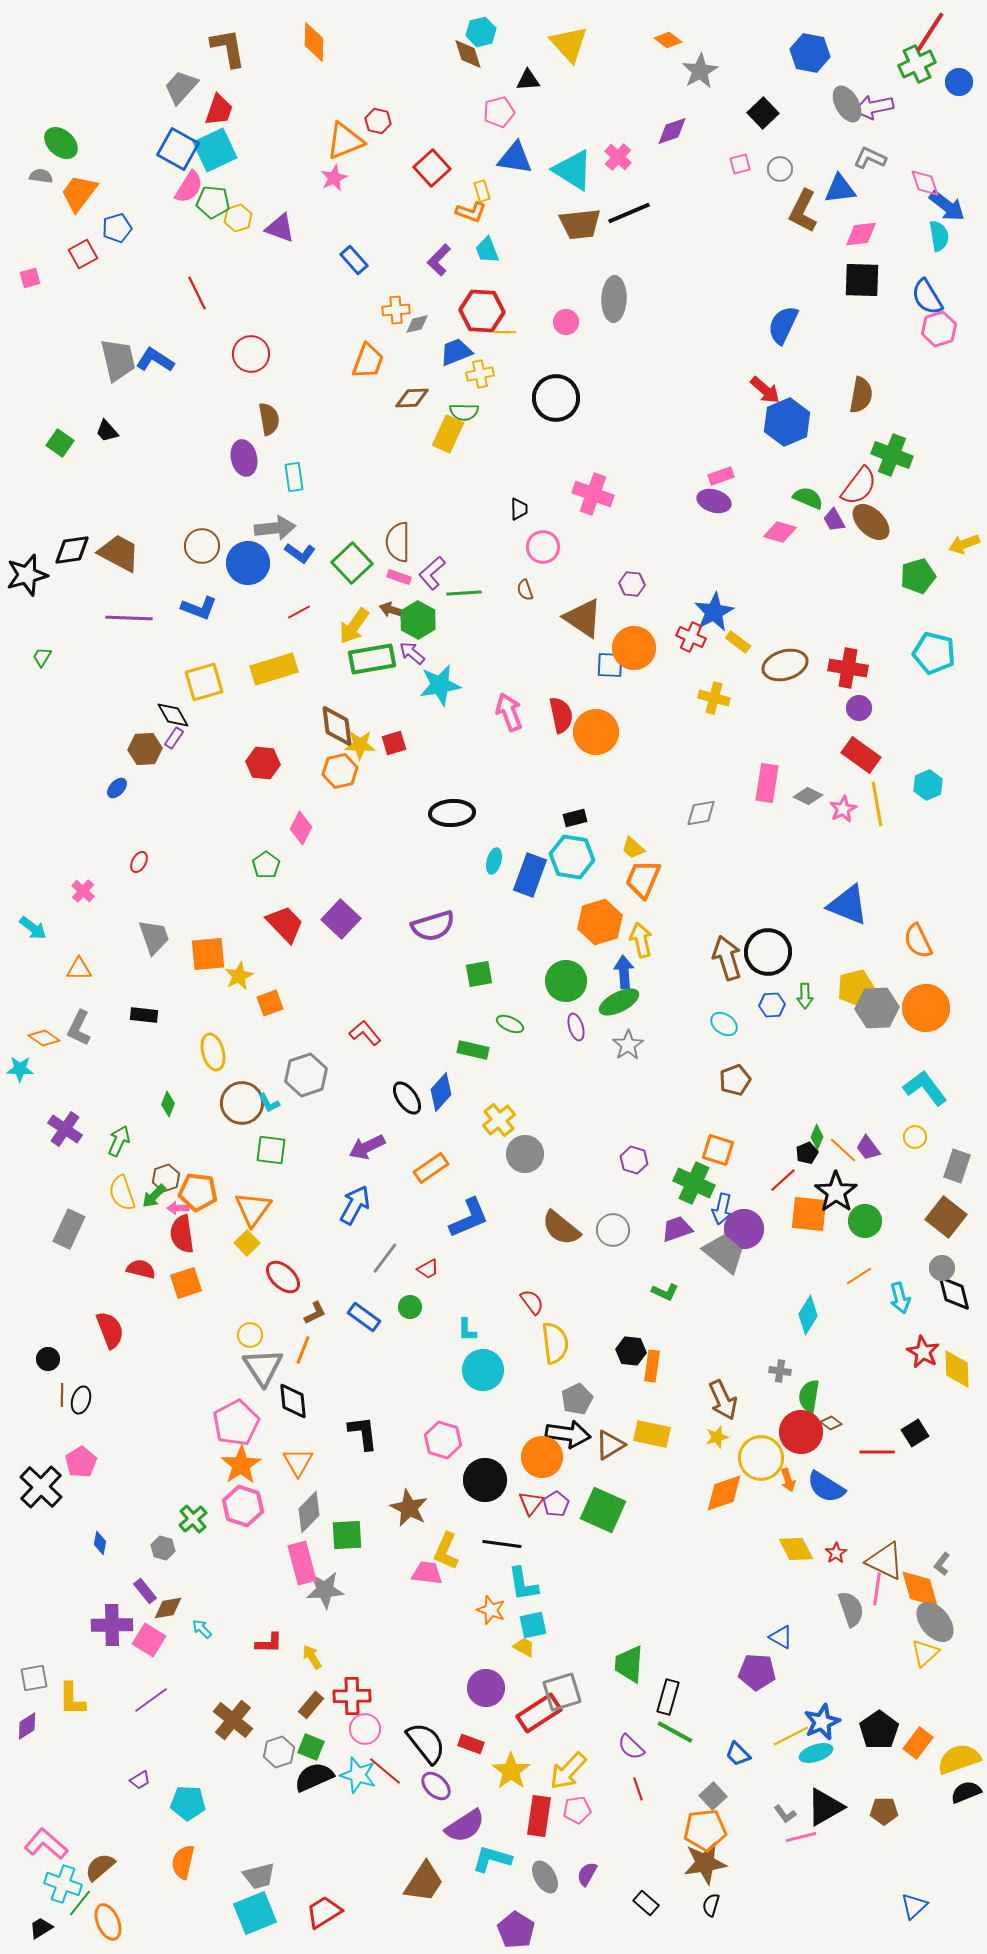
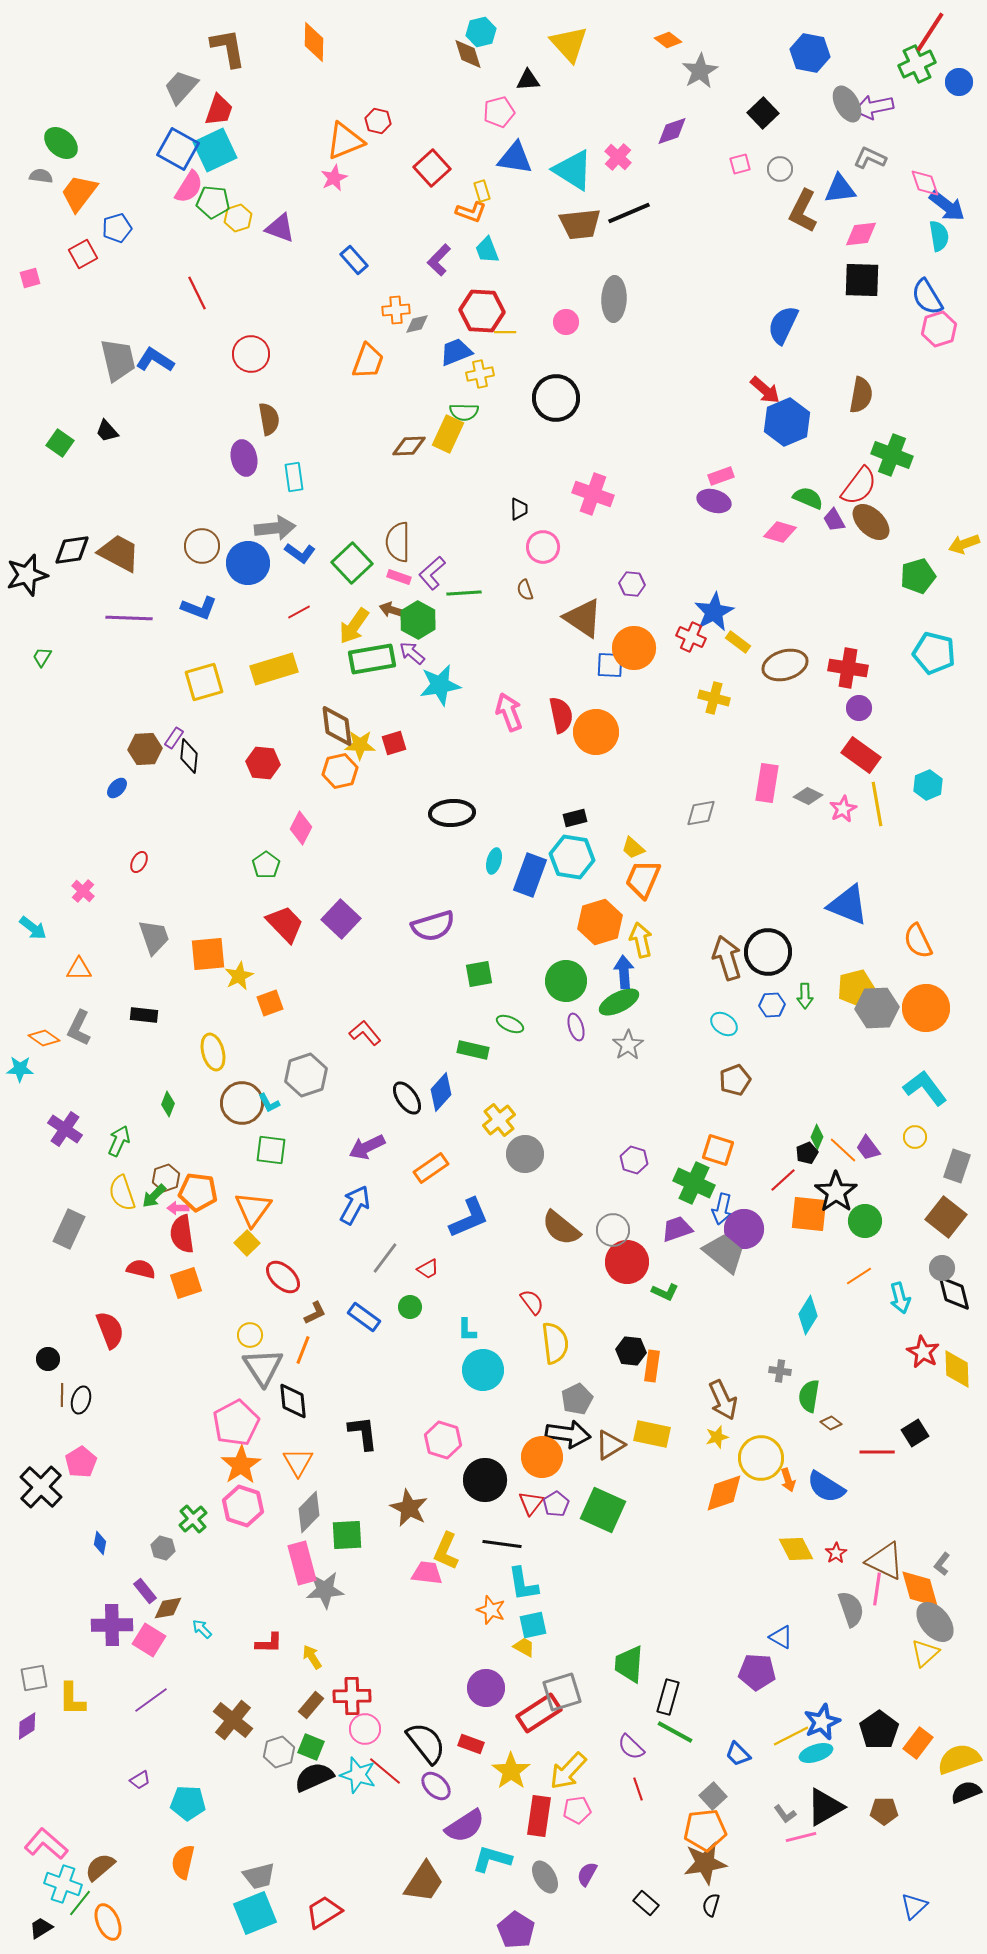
brown diamond at (412, 398): moved 3 px left, 48 px down
black diamond at (173, 715): moved 16 px right, 41 px down; rotated 36 degrees clockwise
red circle at (801, 1432): moved 174 px left, 170 px up
